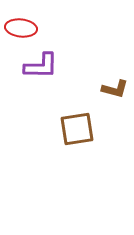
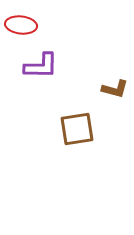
red ellipse: moved 3 px up
